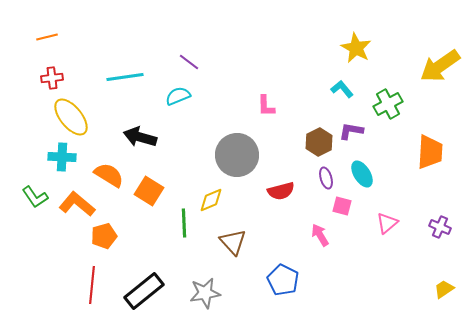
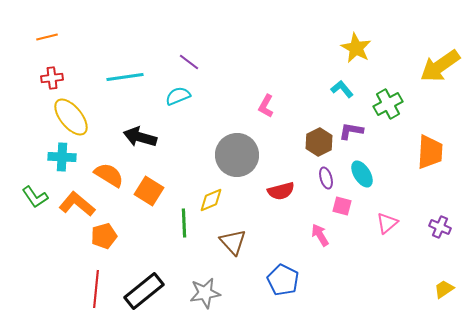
pink L-shape: rotated 30 degrees clockwise
red line: moved 4 px right, 4 px down
